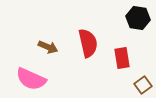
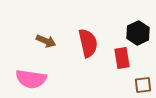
black hexagon: moved 15 px down; rotated 25 degrees clockwise
brown arrow: moved 2 px left, 6 px up
pink semicircle: rotated 16 degrees counterclockwise
brown square: rotated 30 degrees clockwise
